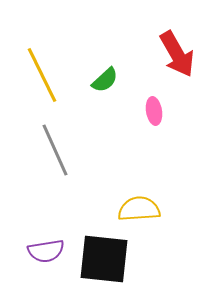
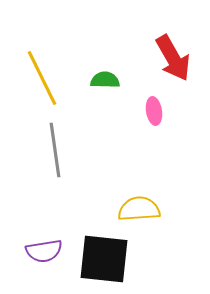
red arrow: moved 4 px left, 4 px down
yellow line: moved 3 px down
green semicircle: rotated 136 degrees counterclockwise
gray line: rotated 16 degrees clockwise
purple semicircle: moved 2 px left
